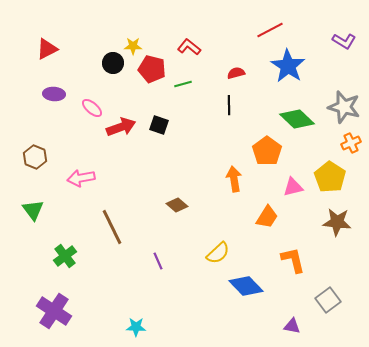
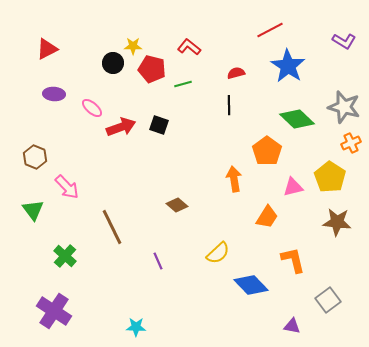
pink arrow: moved 14 px left, 9 px down; rotated 124 degrees counterclockwise
green cross: rotated 10 degrees counterclockwise
blue diamond: moved 5 px right, 1 px up
